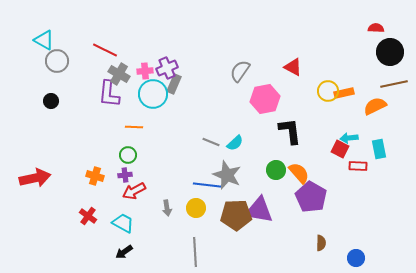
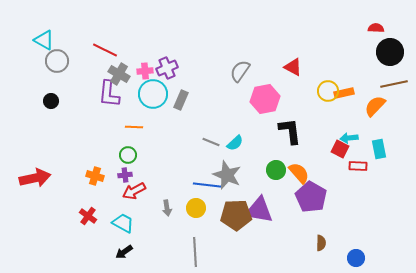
gray rectangle at (174, 84): moved 7 px right, 16 px down
orange semicircle at (375, 106): rotated 20 degrees counterclockwise
